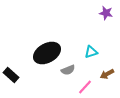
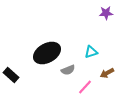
purple star: rotated 16 degrees counterclockwise
brown arrow: moved 1 px up
